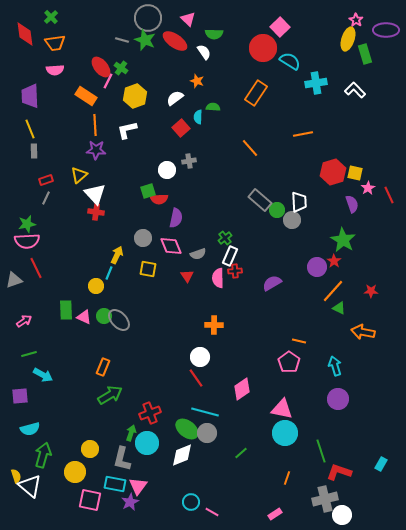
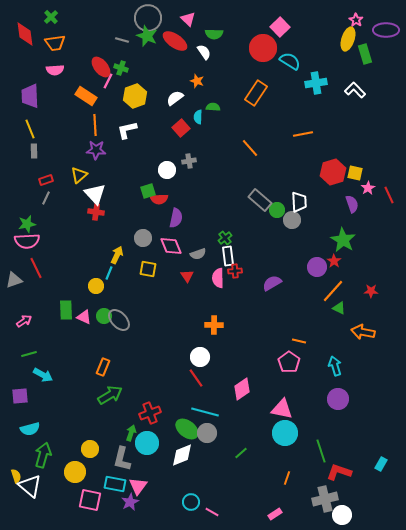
green star at (145, 40): moved 2 px right, 4 px up
green cross at (121, 68): rotated 16 degrees counterclockwise
white rectangle at (230, 256): moved 2 px left; rotated 30 degrees counterclockwise
